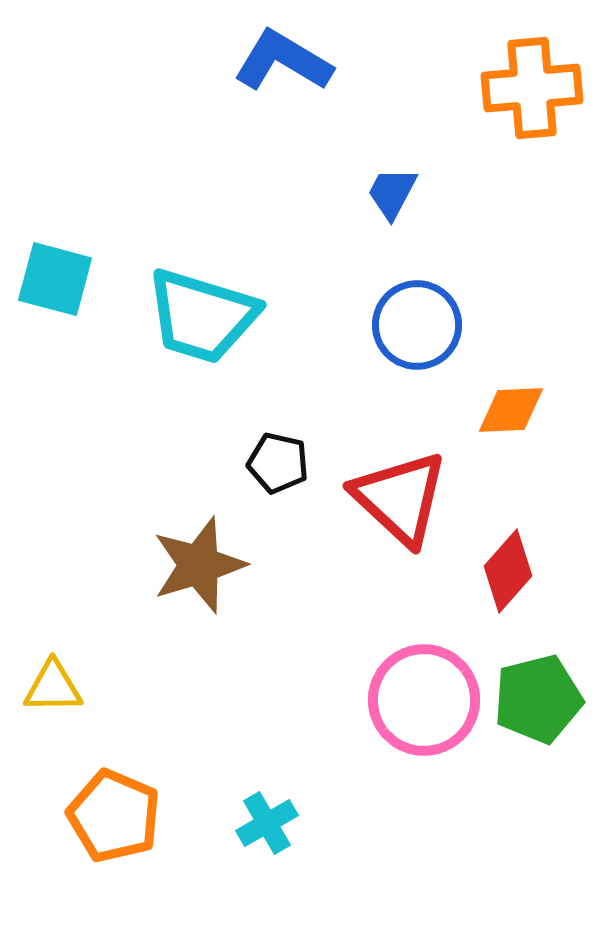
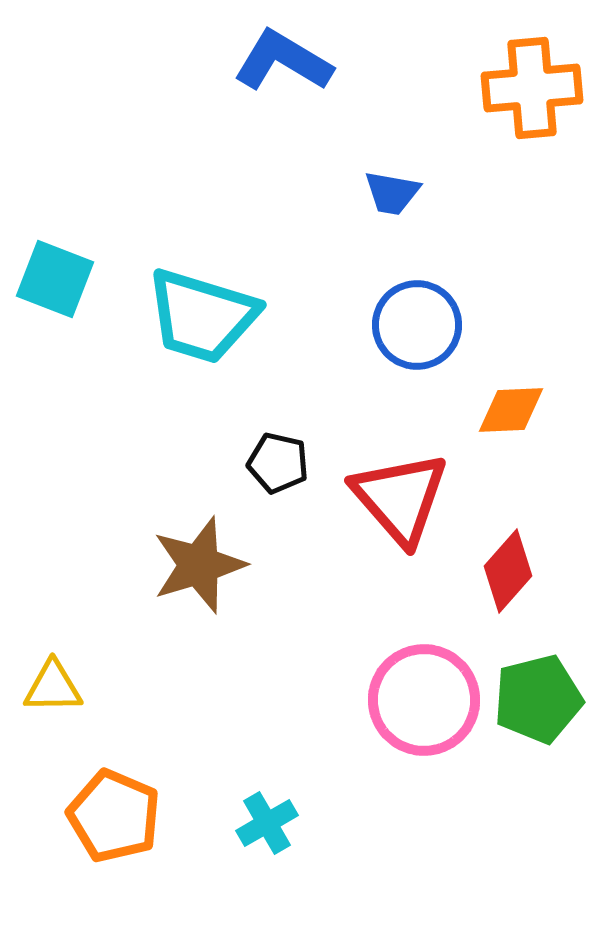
blue trapezoid: rotated 108 degrees counterclockwise
cyan square: rotated 6 degrees clockwise
red triangle: rotated 6 degrees clockwise
